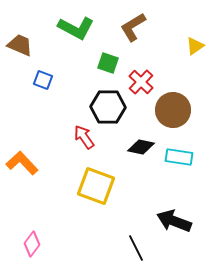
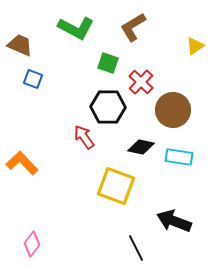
blue square: moved 10 px left, 1 px up
yellow square: moved 20 px right
